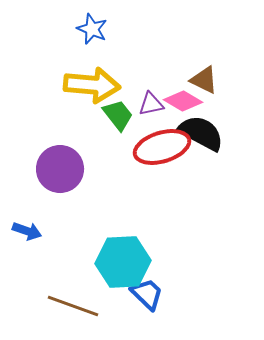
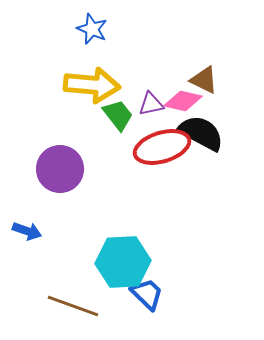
pink diamond: rotated 18 degrees counterclockwise
